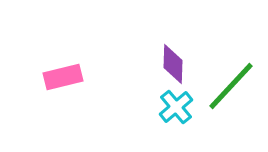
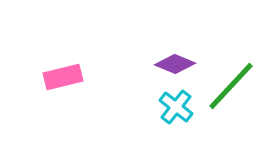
purple diamond: moved 2 px right; rotated 69 degrees counterclockwise
cyan cross: rotated 12 degrees counterclockwise
